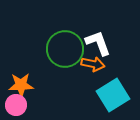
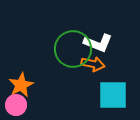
white L-shape: rotated 132 degrees clockwise
green circle: moved 8 px right
orange star: rotated 25 degrees counterclockwise
cyan square: rotated 32 degrees clockwise
